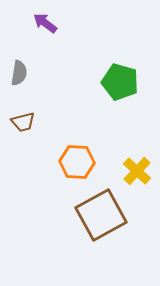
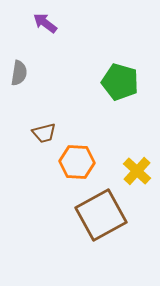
brown trapezoid: moved 21 px right, 11 px down
